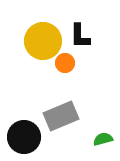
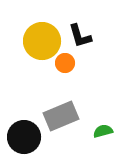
black L-shape: rotated 16 degrees counterclockwise
yellow circle: moved 1 px left
green semicircle: moved 8 px up
